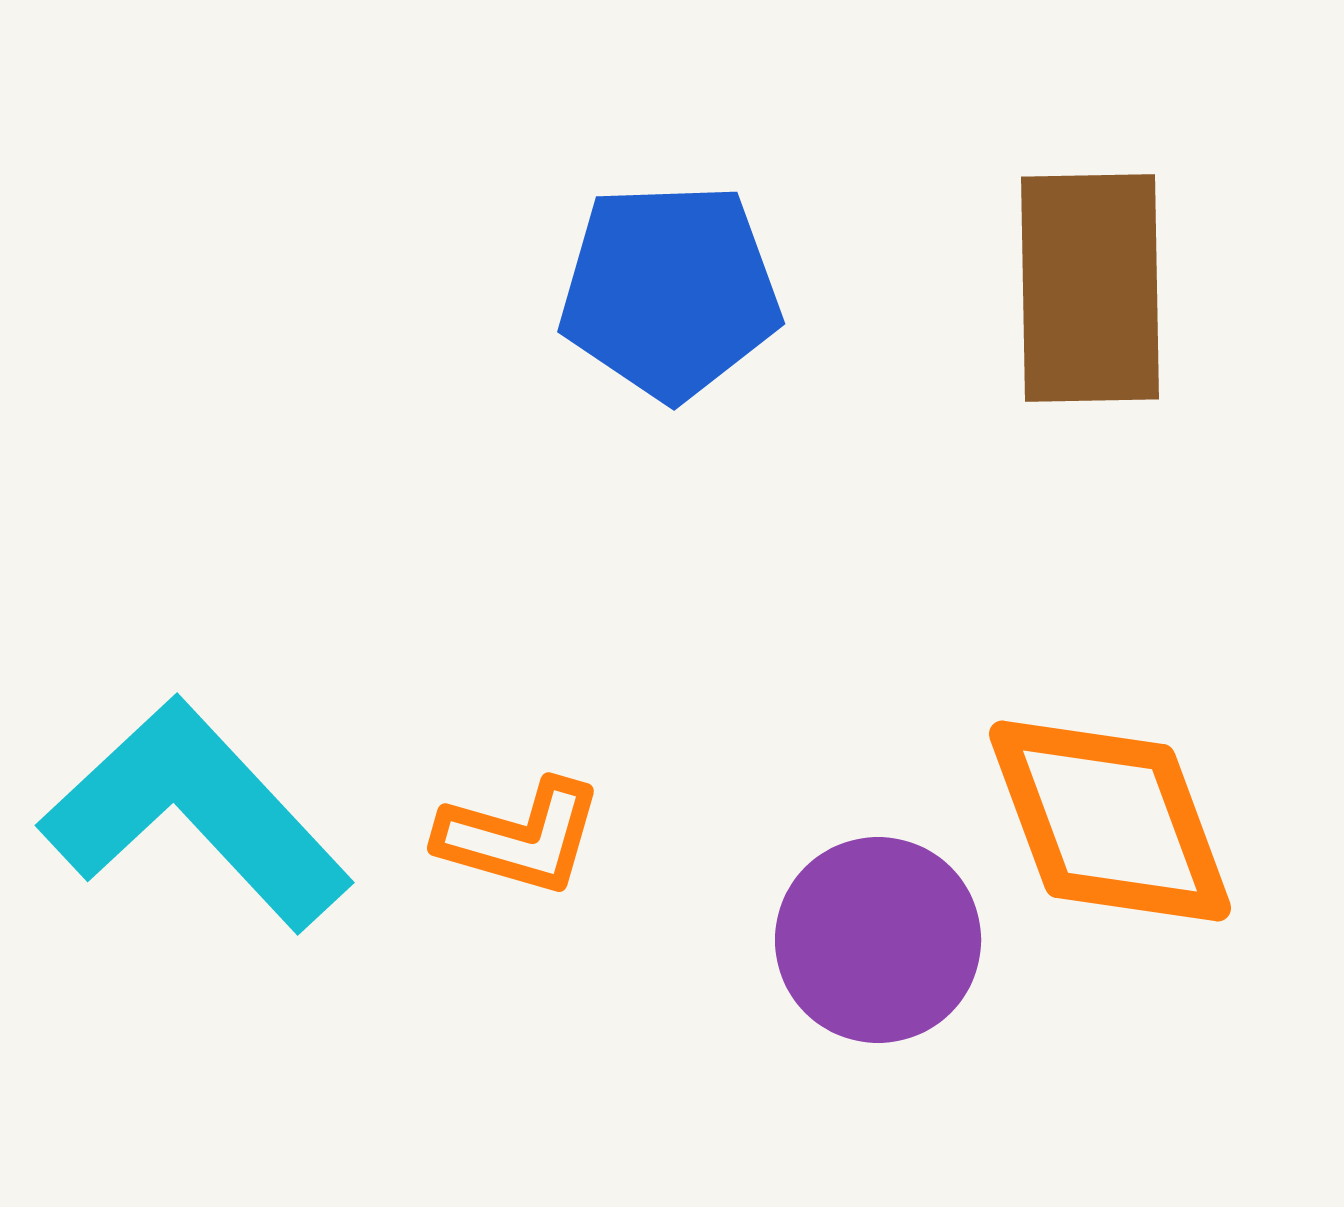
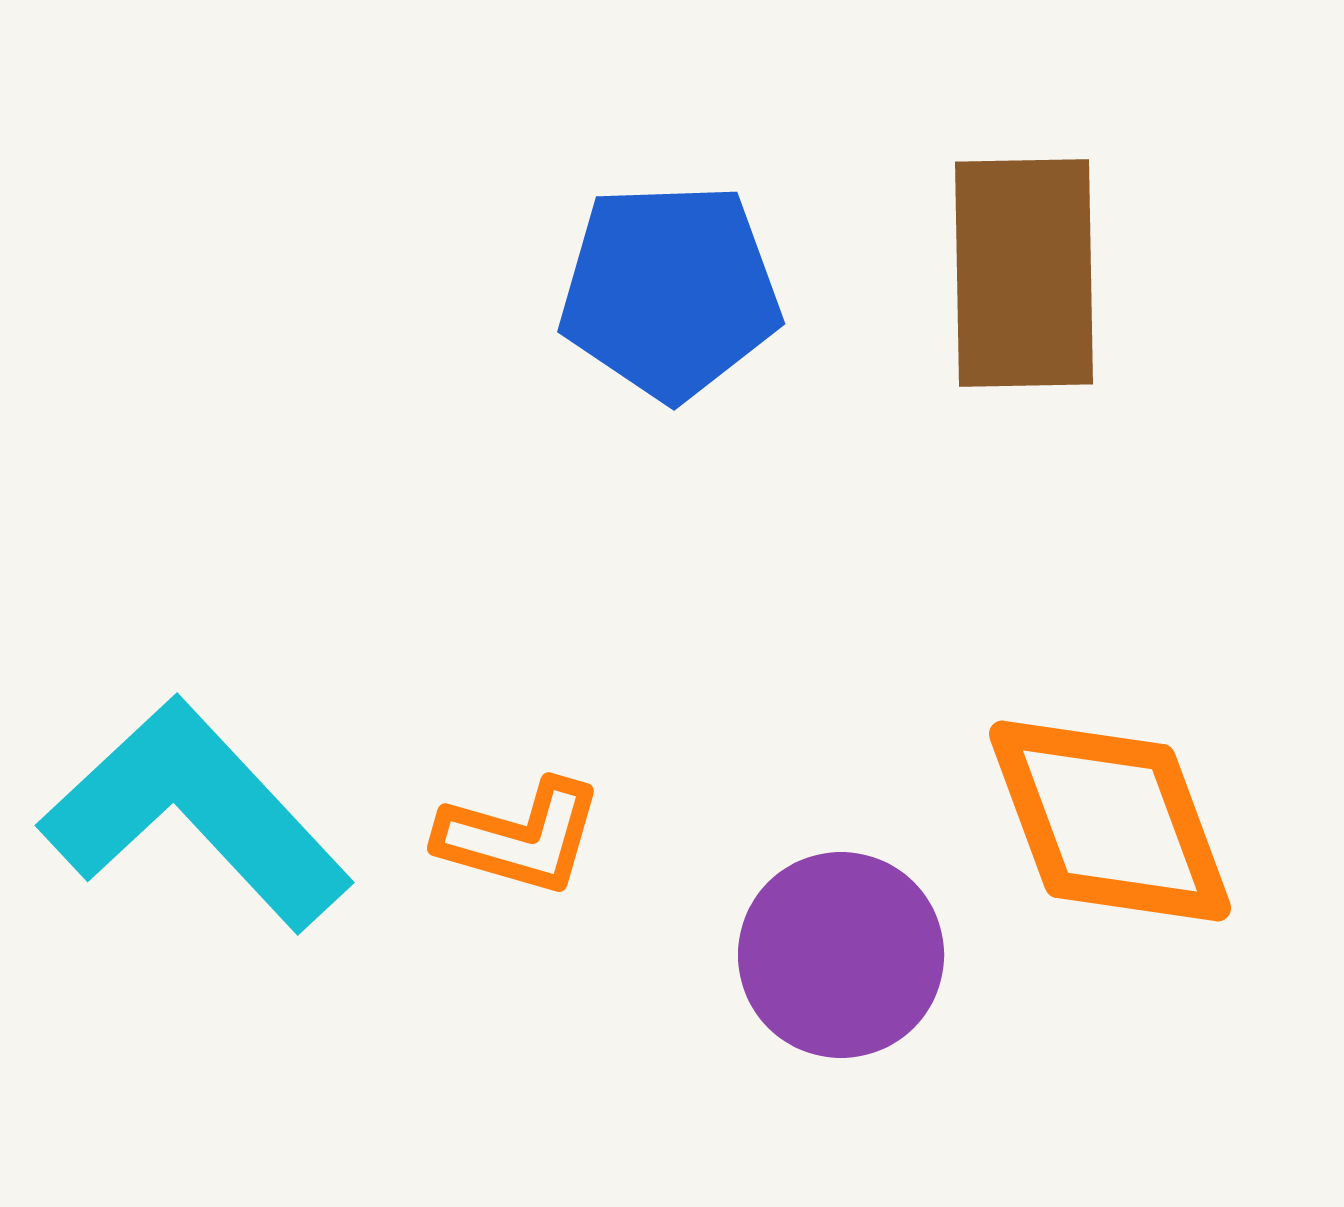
brown rectangle: moved 66 px left, 15 px up
purple circle: moved 37 px left, 15 px down
